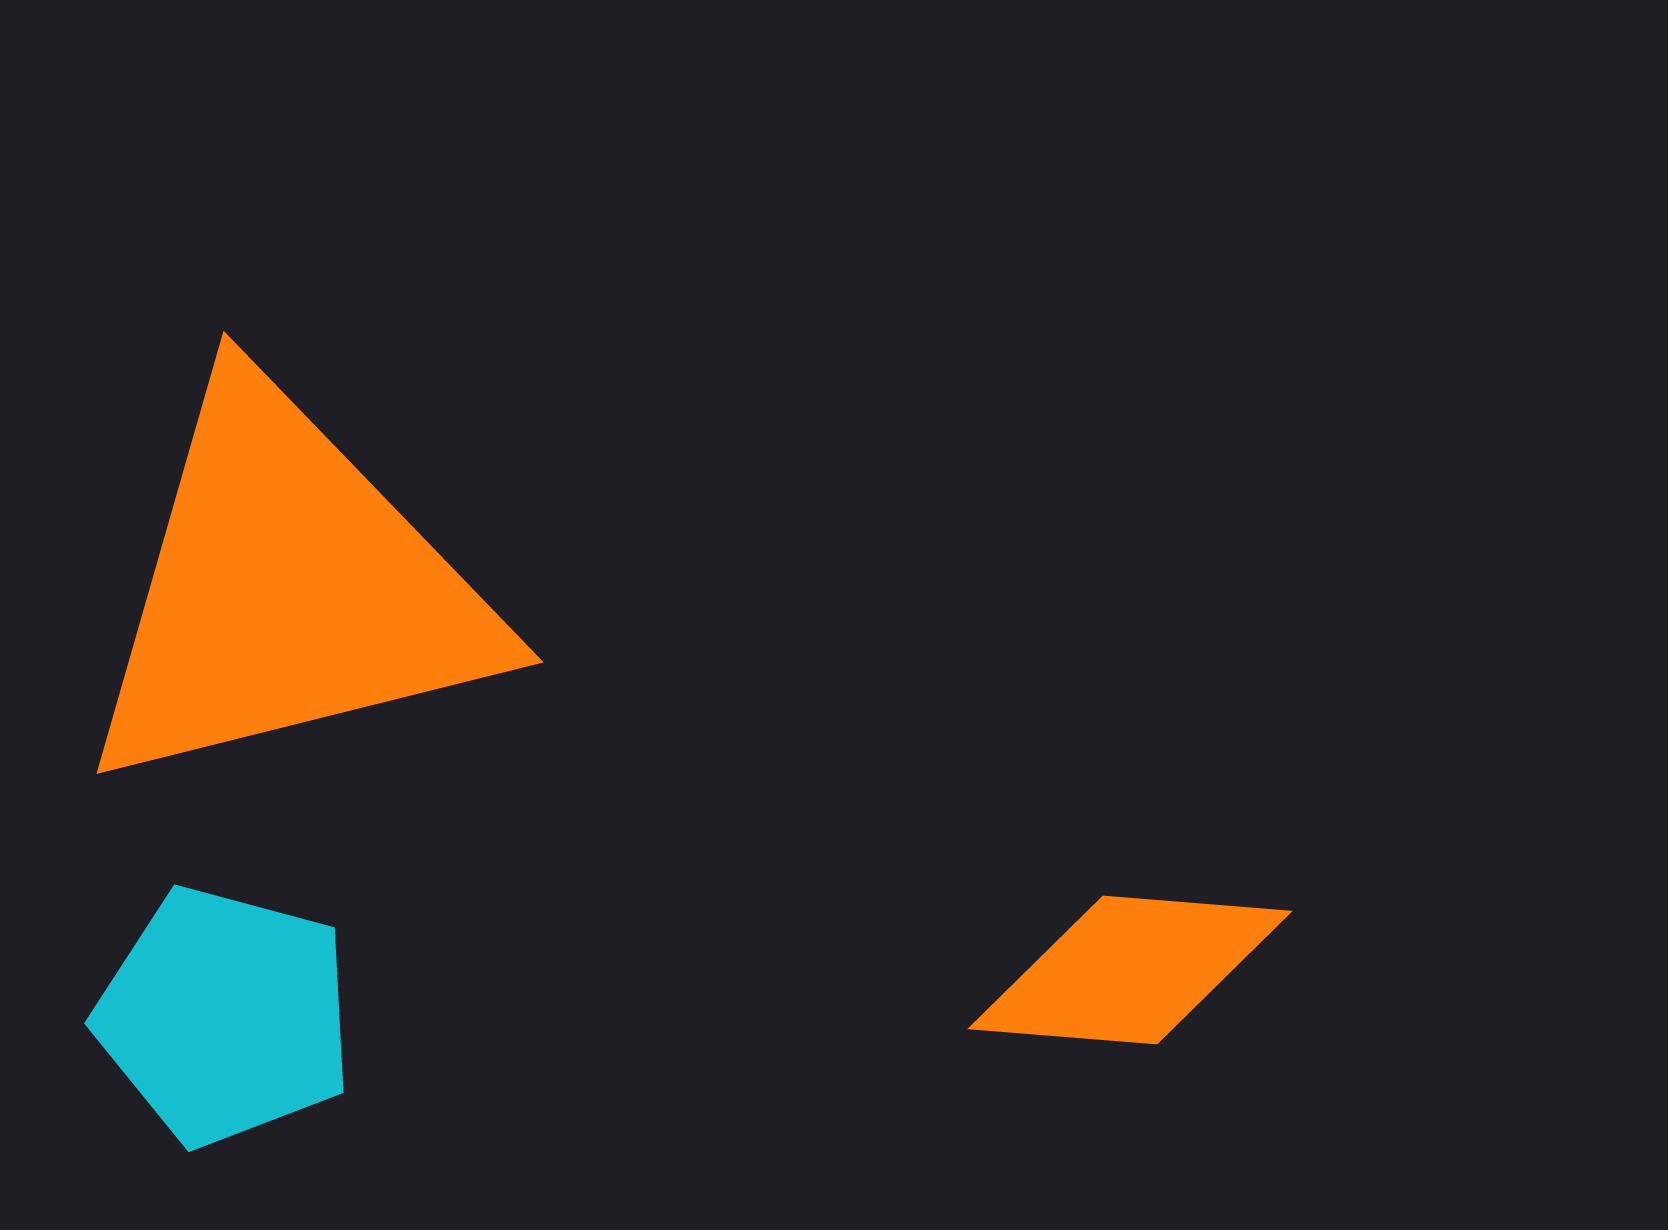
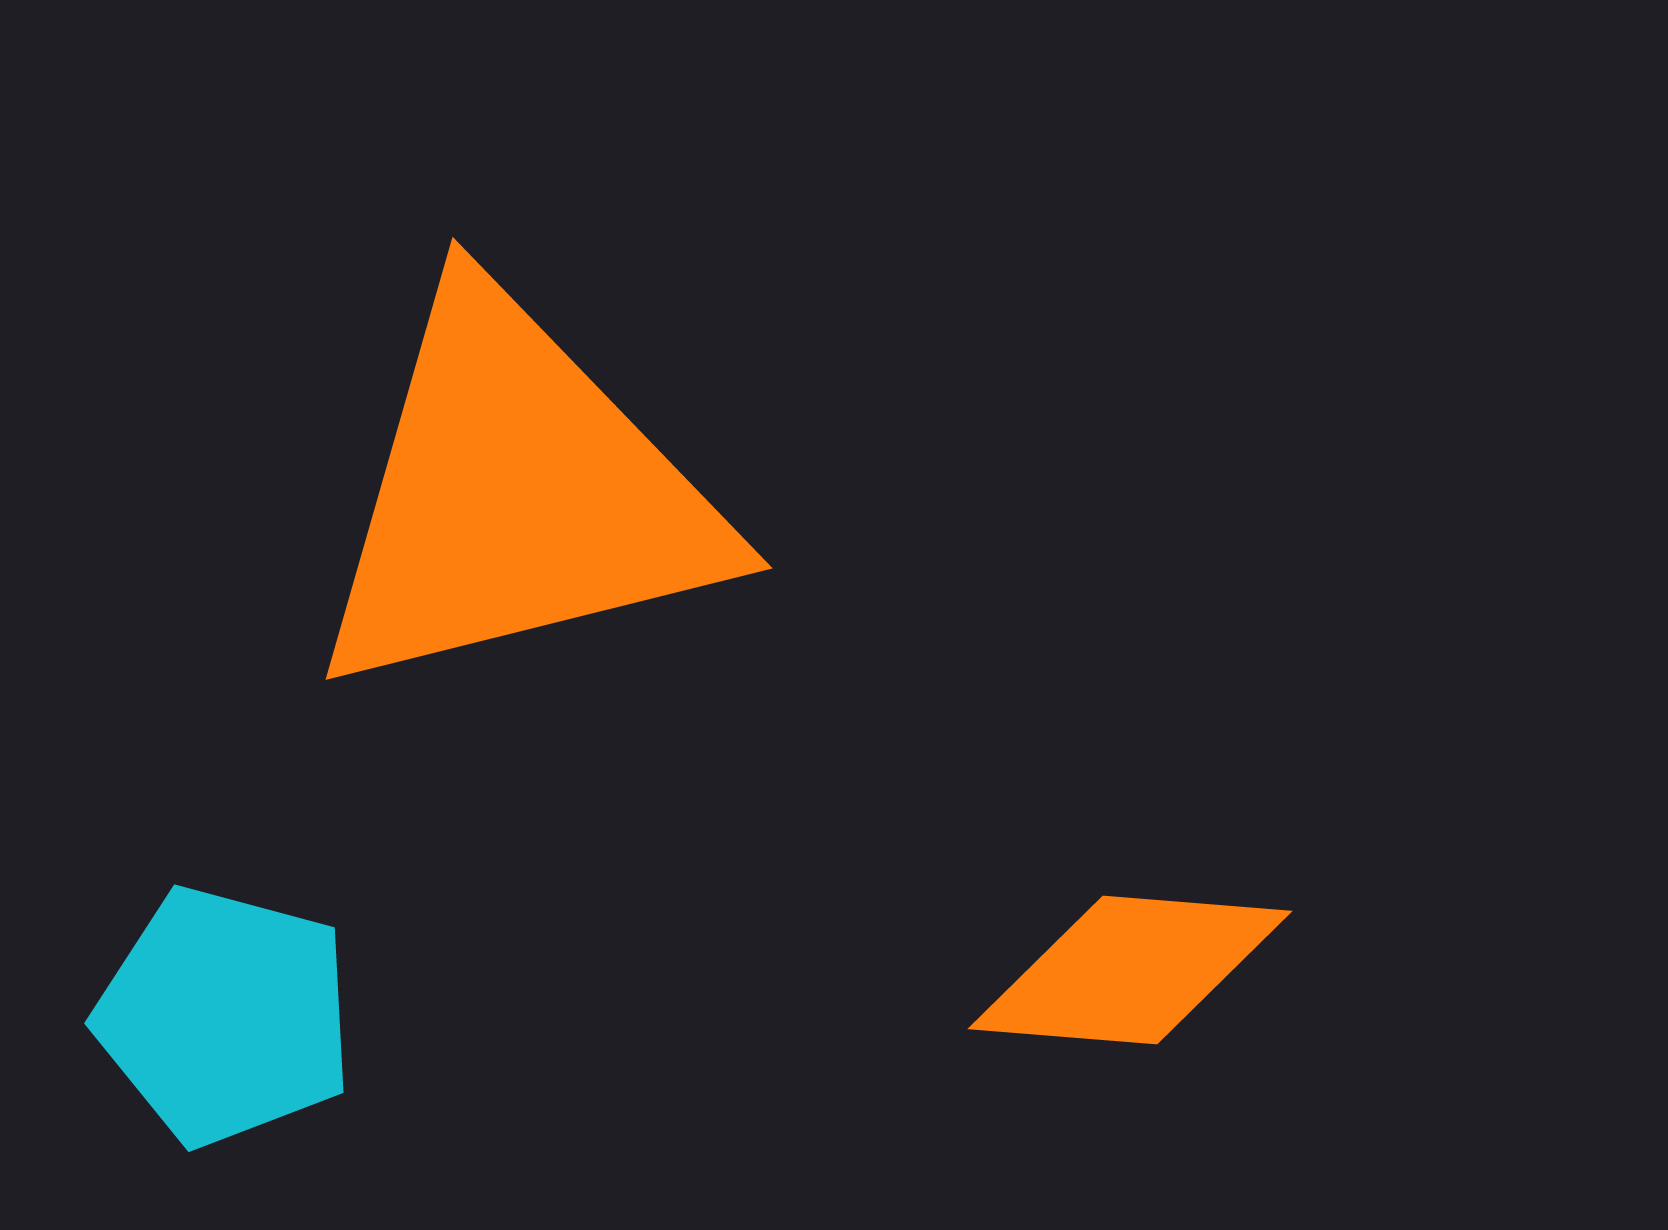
orange triangle: moved 229 px right, 94 px up
